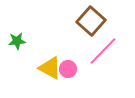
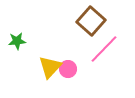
pink line: moved 1 px right, 2 px up
yellow triangle: moved 1 px up; rotated 45 degrees clockwise
